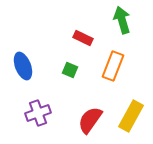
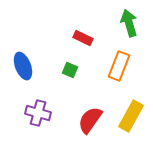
green arrow: moved 7 px right, 3 px down
orange rectangle: moved 6 px right
purple cross: rotated 35 degrees clockwise
